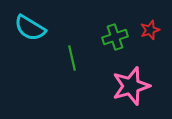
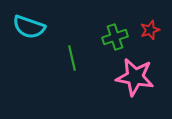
cyan semicircle: moved 1 px left, 1 px up; rotated 12 degrees counterclockwise
pink star: moved 4 px right, 9 px up; rotated 27 degrees clockwise
